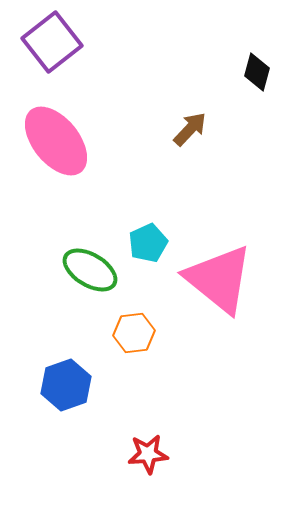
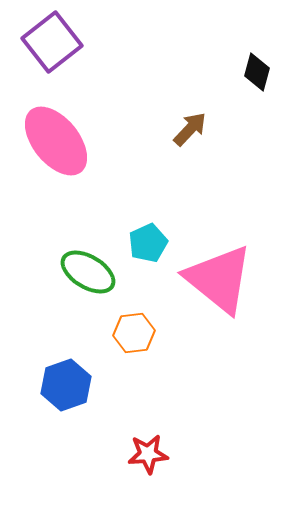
green ellipse: moved 2 px left, 2 px down
